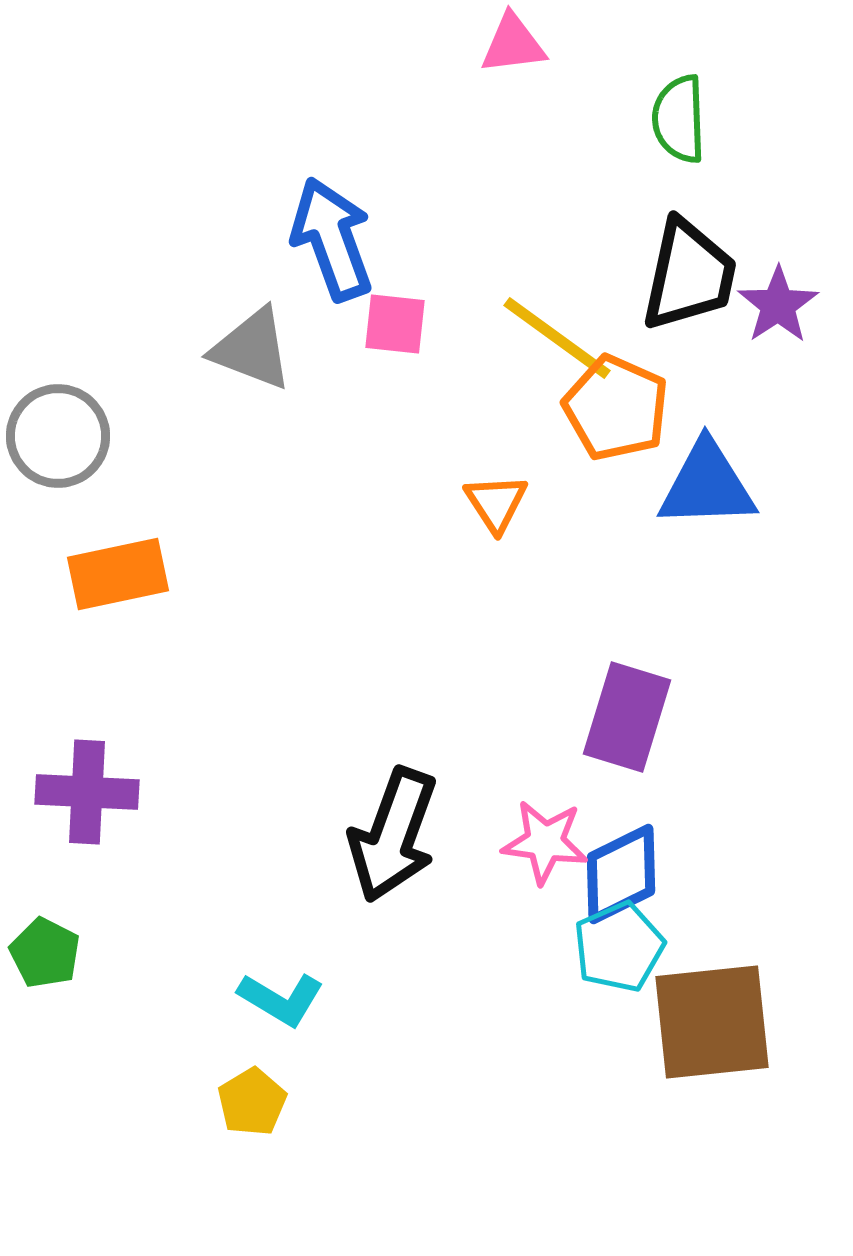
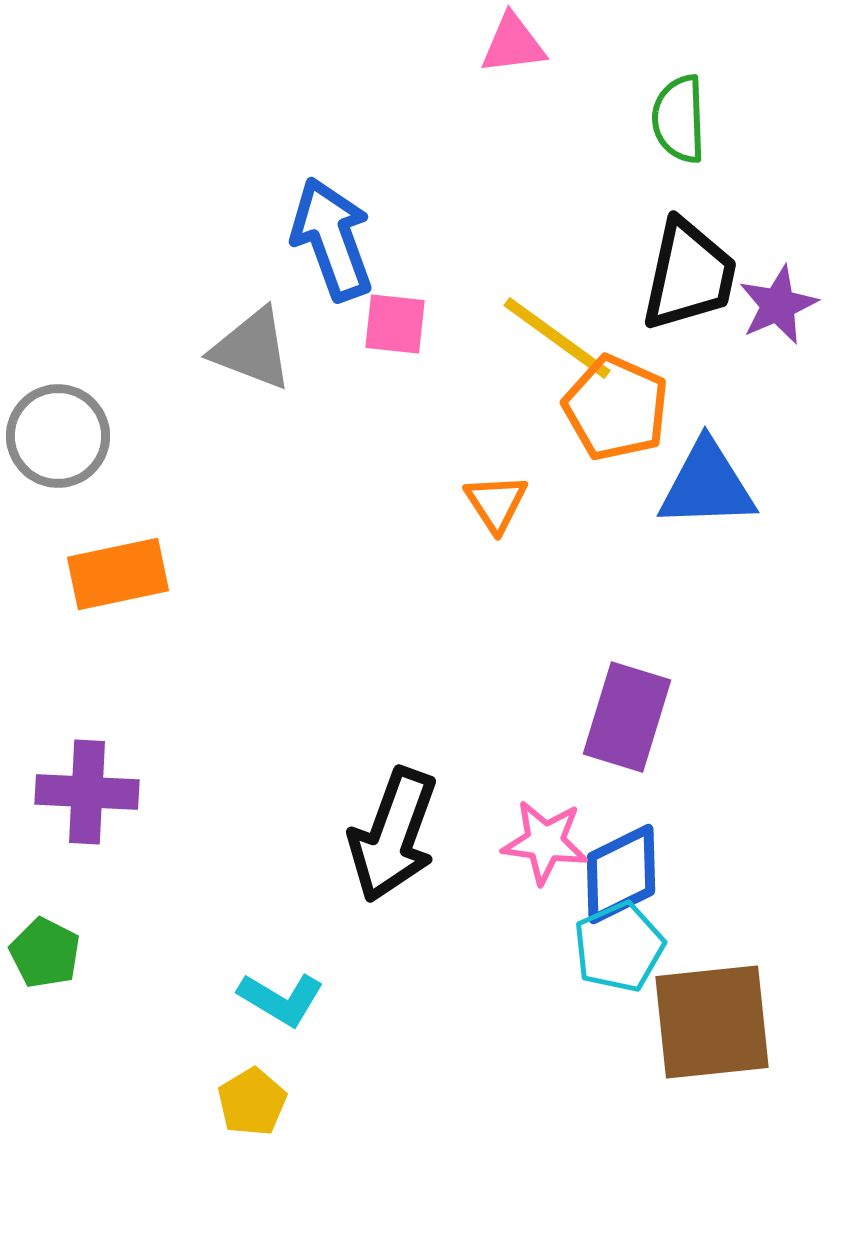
purple star: rotated 10 degrees clockwise
